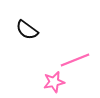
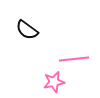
pink line: moved 1 px left, 1 px up; rotated 16 degrees clockwise
